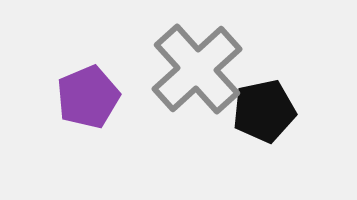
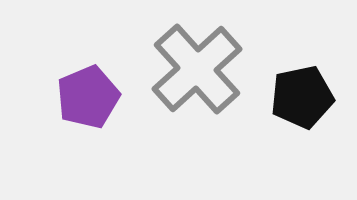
black pentagon: moved 38 px right, 14 px up
